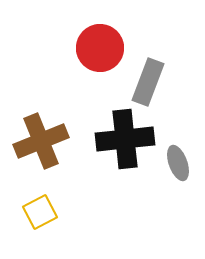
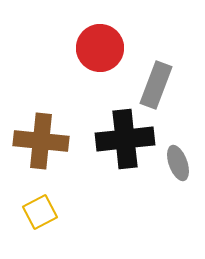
gray rectangle: moved 8 px right, 3 px down
brown cross: rotated 28 degrees clockwise
